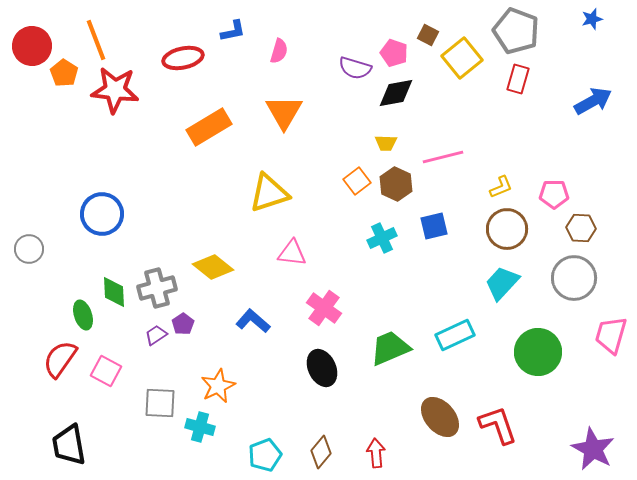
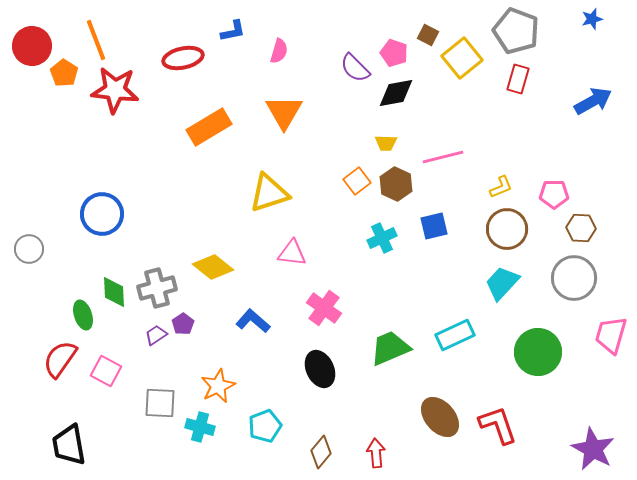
purple semicircle at (355, 68): rotated 28 degrees clockwise
black ellipse at (322, 368): moved 2 px left, 1 px down
cyan pentagon at (265, 455): moved 29 px up
